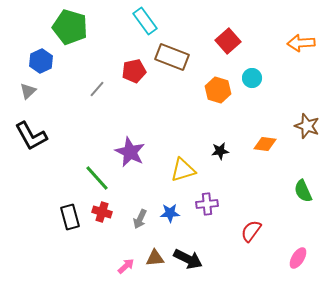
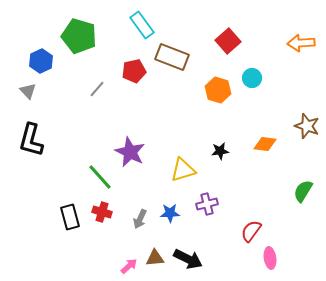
cyan rectangle: moved 3 px left, 4 px down
green pentagon: moved 9 px right, 9 px down
gray triangle: rotated 30 degrees counterclockwise
black L-shape: moved 4 px down; rotated 44 degrees clockwise
green line: moved 3 px right, 1 px up
green semicircle: rotated 55 degrees clockwise
purple cross: rotated 10 degrees counterclockwise
pink ellipse: moved 28 px left; rotated 40 degrees counterclockwise
pink arrow: moved 3 px right
